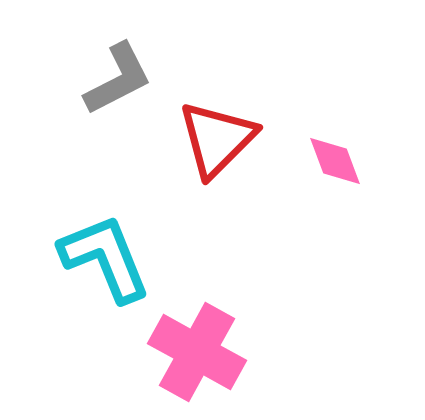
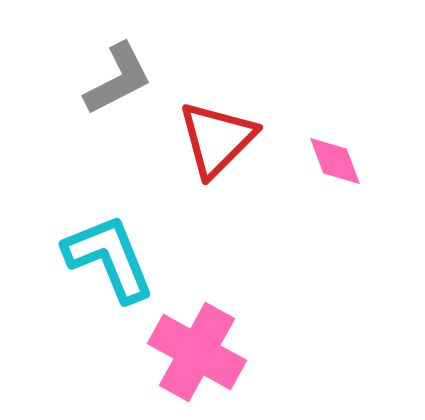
cyan L-shape: moved 4 px right
